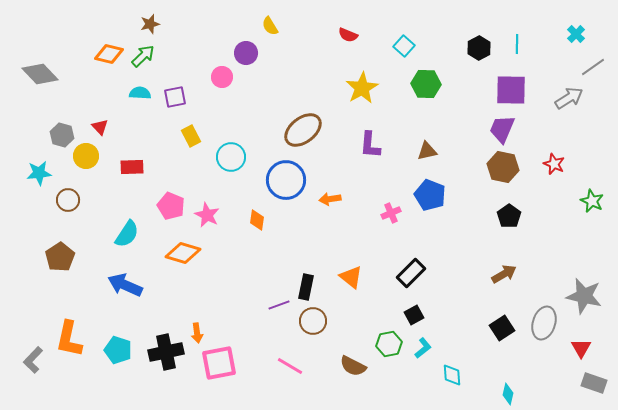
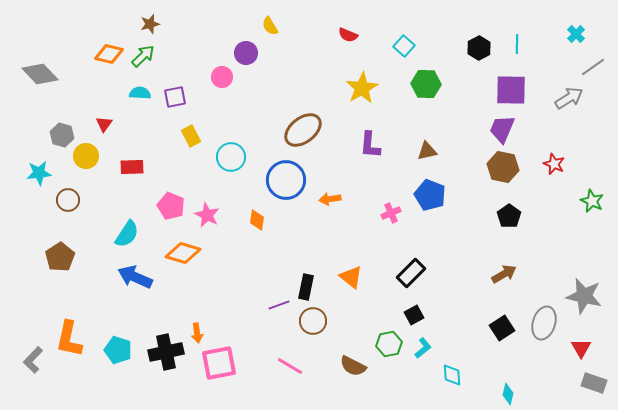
red triangle at (100, 127): moved 4 px right, 3 px up; rotated 18 degrees clockwise
blue arrow at (125, 285): moved 10 px right, 8 px up
